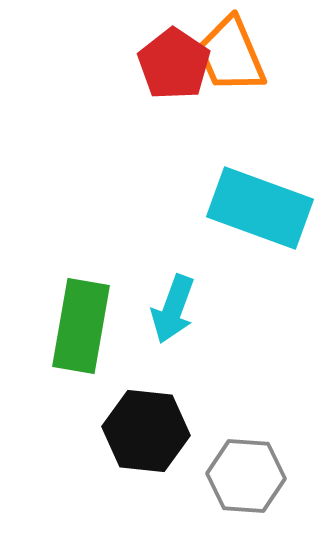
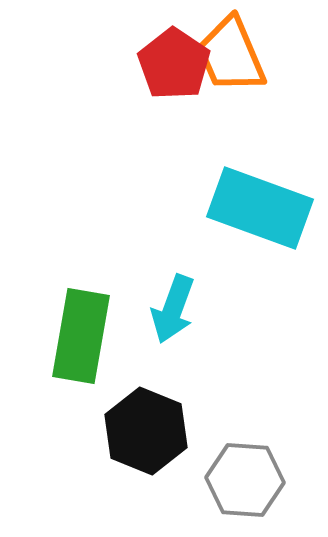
green rectangle: moved 10 px down
black hexagon: rotated 16 degrees clockwise
gray hexagon: moved 1 px left, 4 px down
